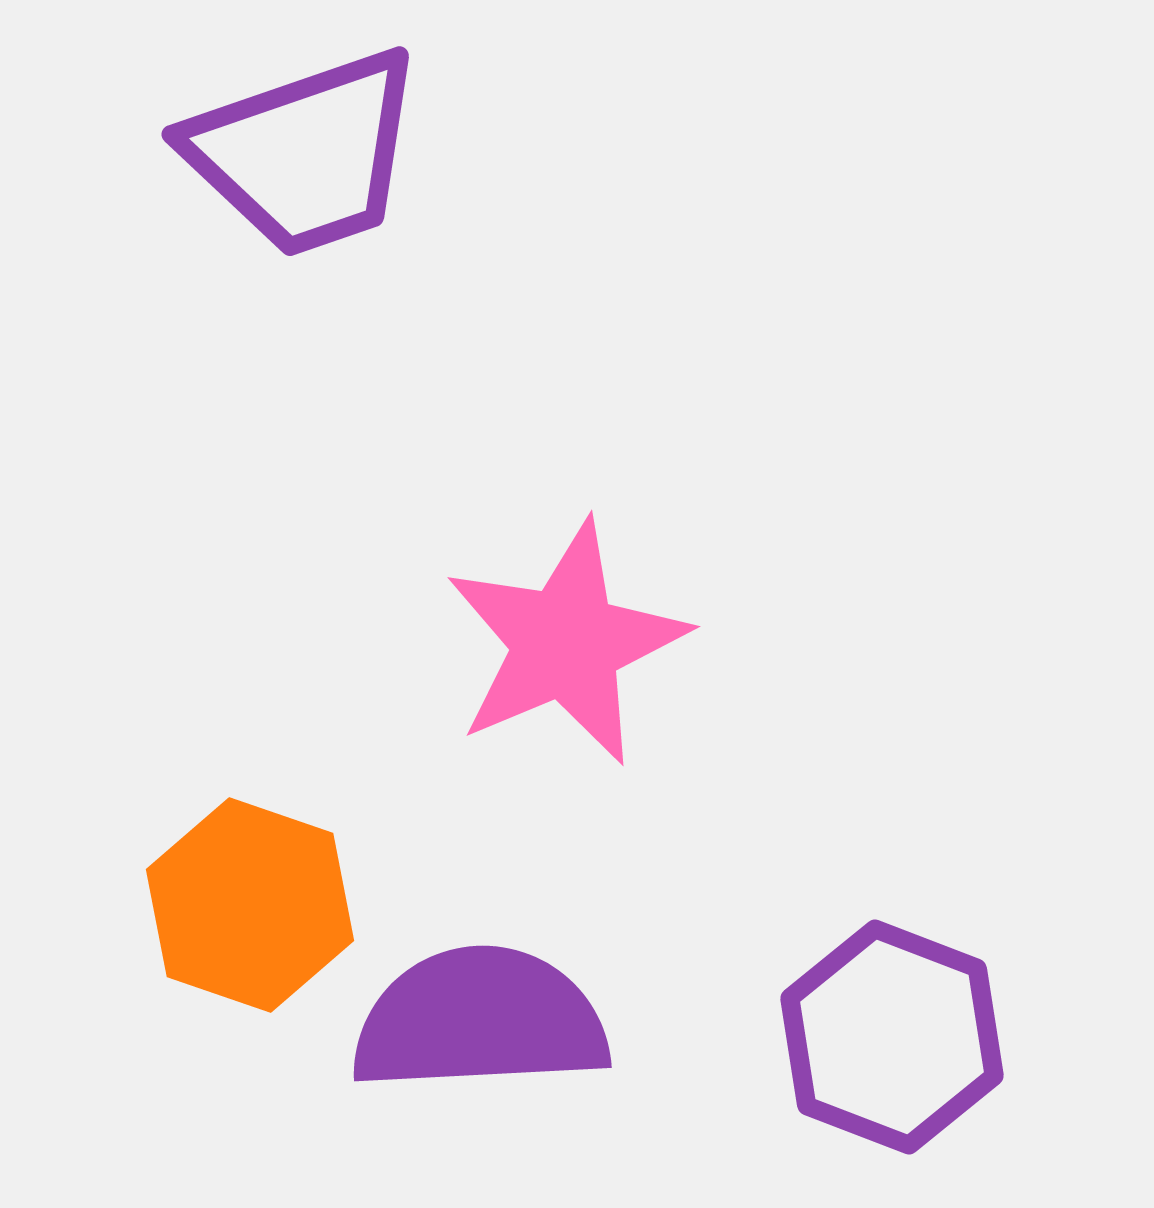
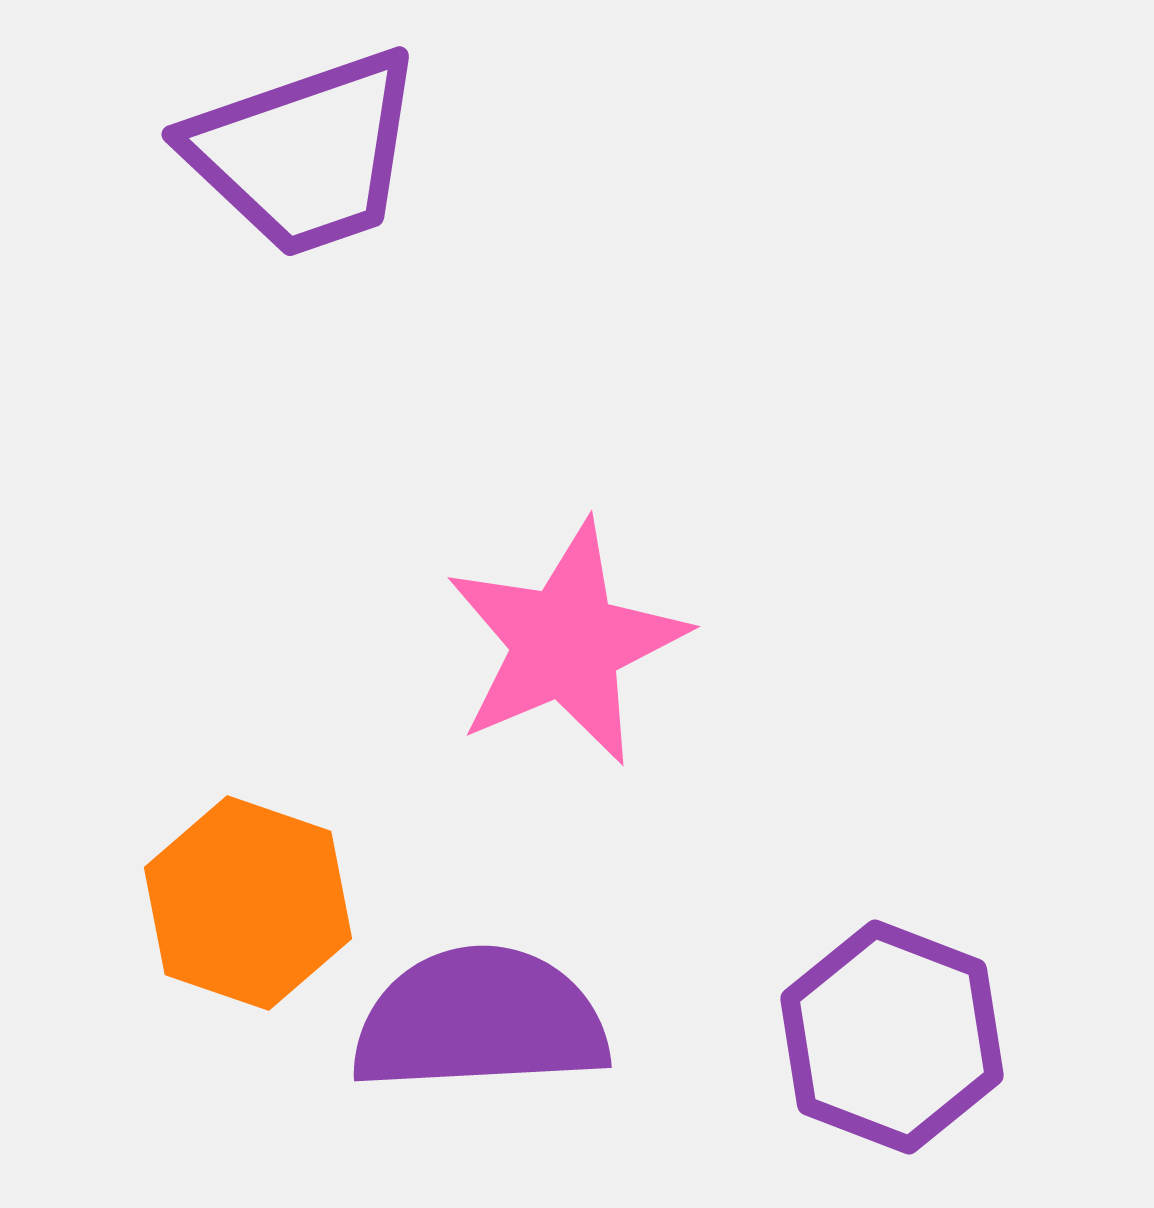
orange hexagon: moved 2 px left, 2 px up
